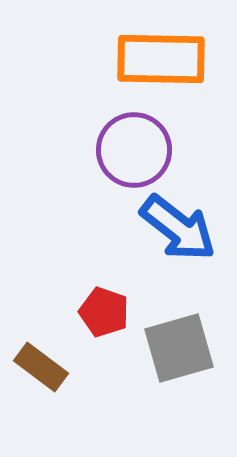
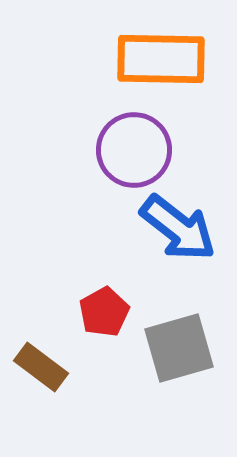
red pentagon: rotated 24 degrees clockwise
